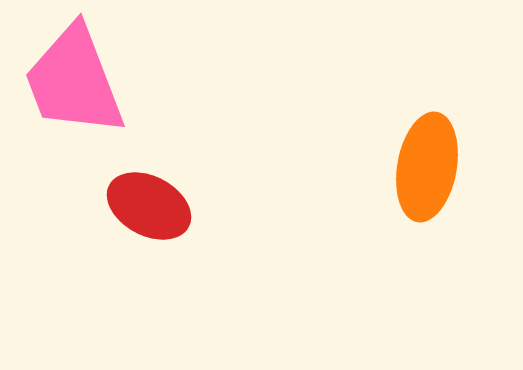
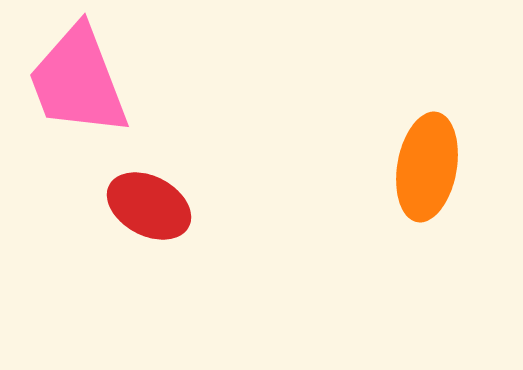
pink trapezoid: moved 4 px right
